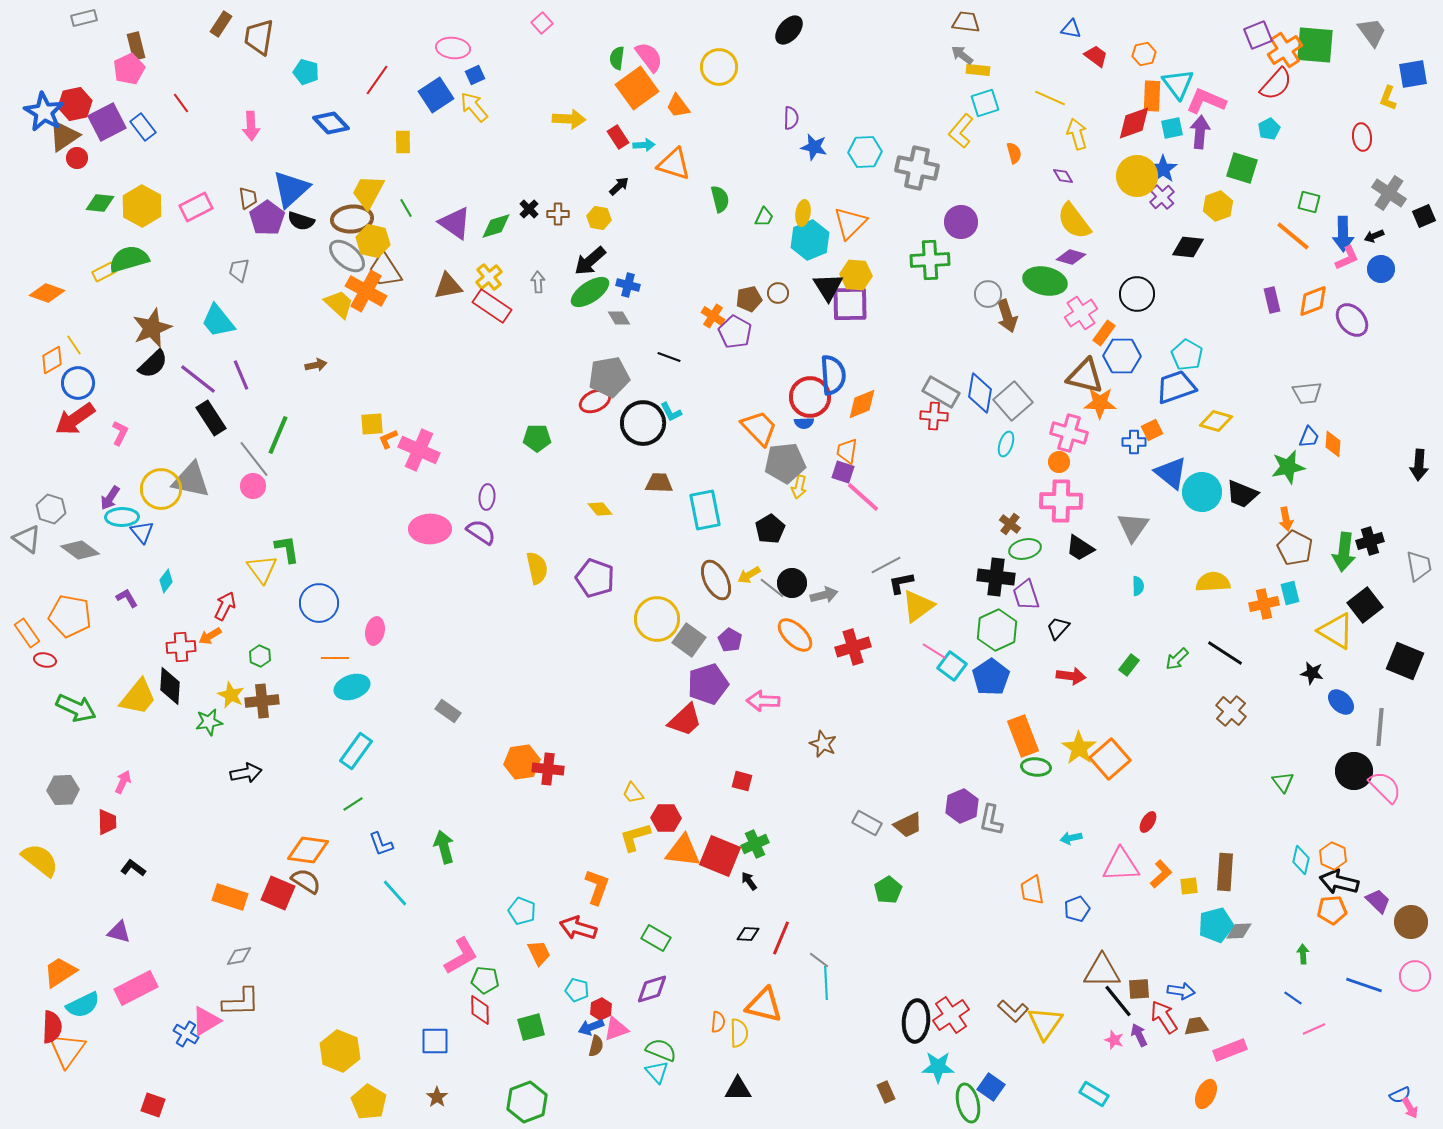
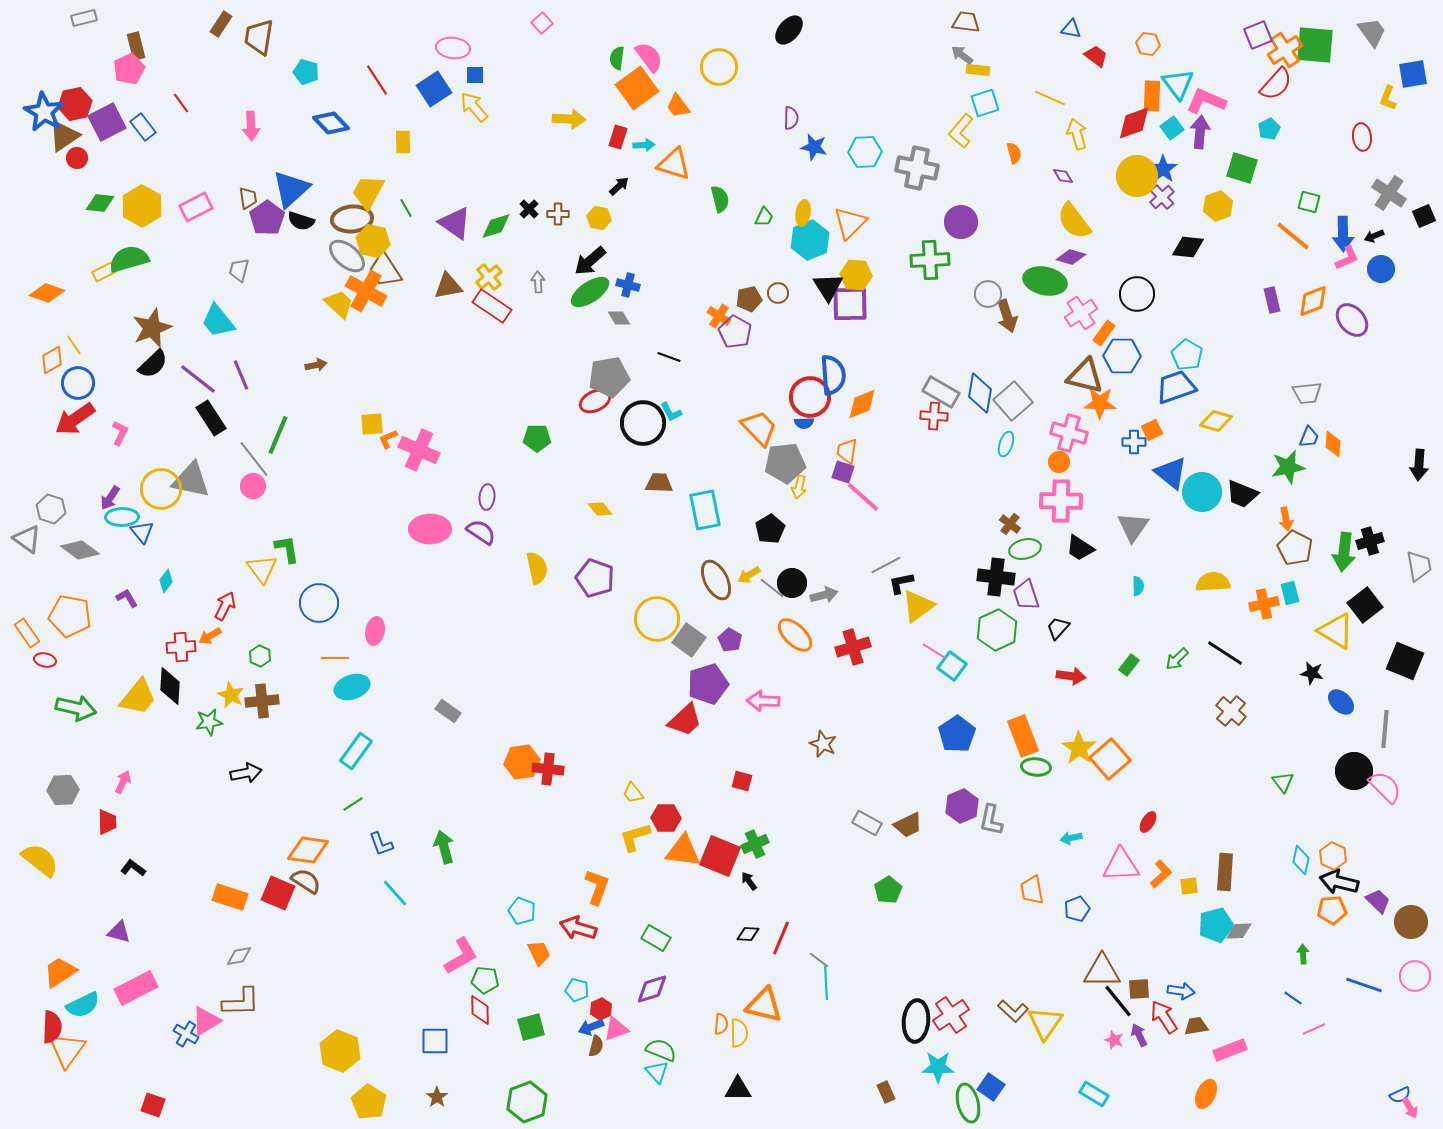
orange hexagon at (1144, 54): moved 4 px right, 10 px up; rotated 20 degrees clockwise
blue square at (475, 75): rotated 24 degrees clockwise
red line at (377, 80): rotated 68 degrees counterclockwise
blue square at (436, 95): moved 2 px left, 6 px up
cyan square at (1172, 128): rotated 25 degrees counterclockwise
red rectangle at (618, 137): rotated 50 degrees clockwise
orange cross at (713, 316): moved 6 px right
blue pentagon at (991, 677): moved 34 px left, 57 px down
green arrow at (76, 708): rotated 12 degrees counterclockwise
gray line at (1380, 727): moved 5 px right, 2 px down
orange semicircle at (718, 1022): moved 3 px right, 2 px down
